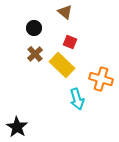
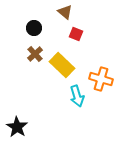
red square: moved 6 px right, 8 px up
cyan arrow: moved 3 px up
